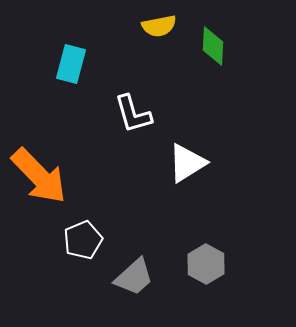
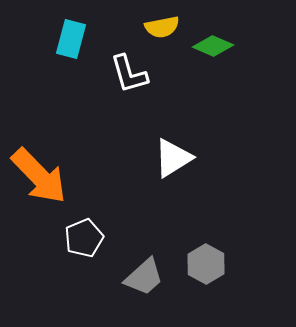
yellow semicircle: moved 3 px right, 1 px down
green diamond: rotated 69 degrees counterclockwise
cyan rectangle: moved 25 px up
white L-shape: moved 4 px left, 40 px up
white triangle: moved 14 px left, 5 px up
white pentagon: moved 1 px right, 2 px up
gray trapezoid: moved 10 px right
